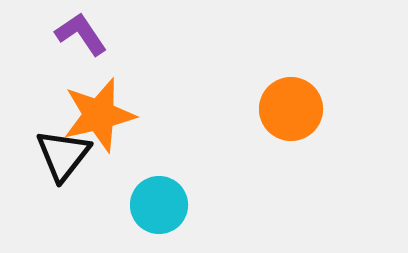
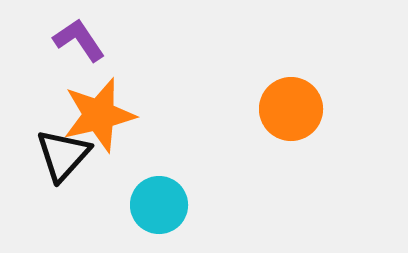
purple L-shape: moved 2 px left, 6 px down
black triangle: rotated 4 degrees clockwise
